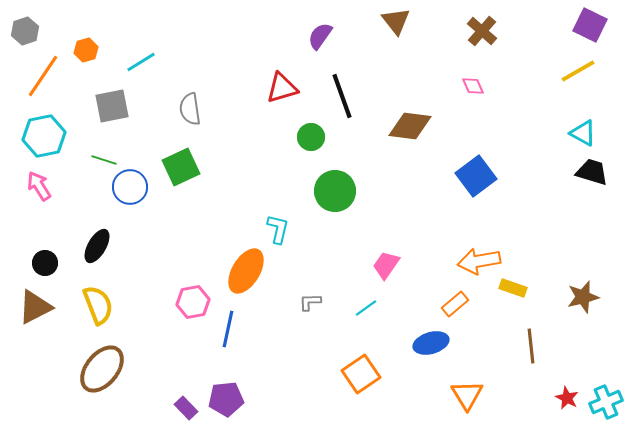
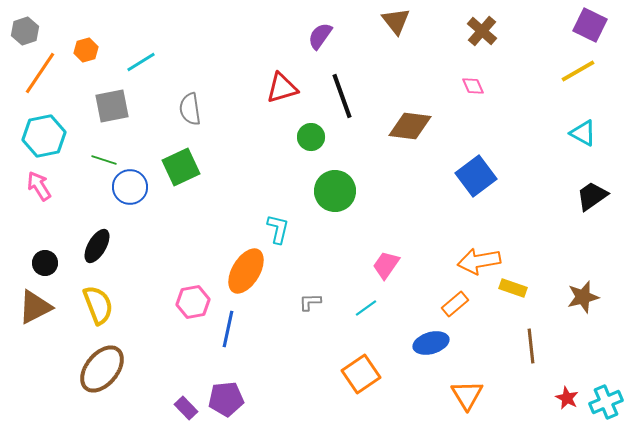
orange line at (43, 76): moved 3 px left, 3 px up
black trapezoid at (592, 172): moved 24 px down; rotated 52 degrees counterclockwise
